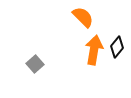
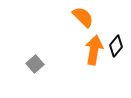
black diamond: moved 1 px left, 1 px up
